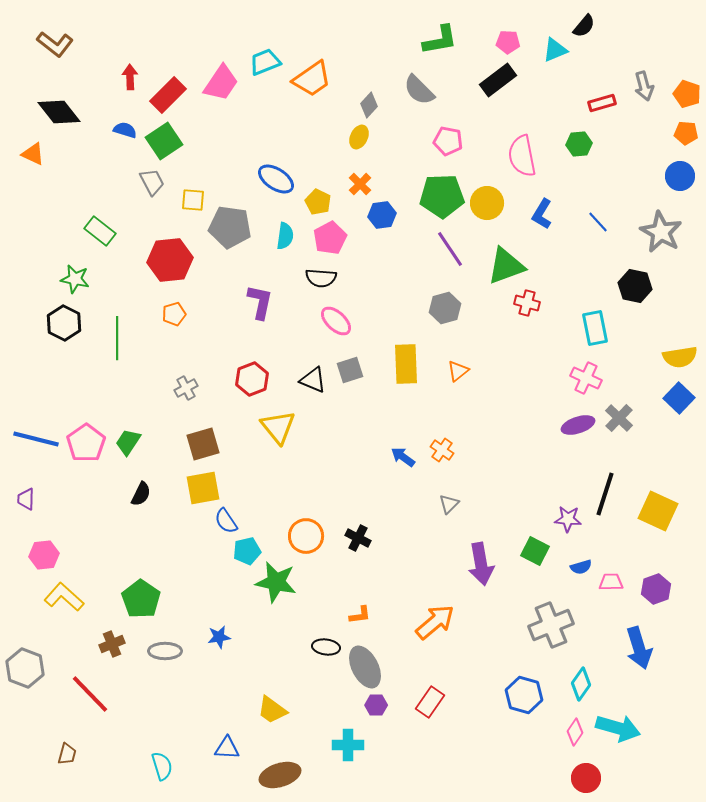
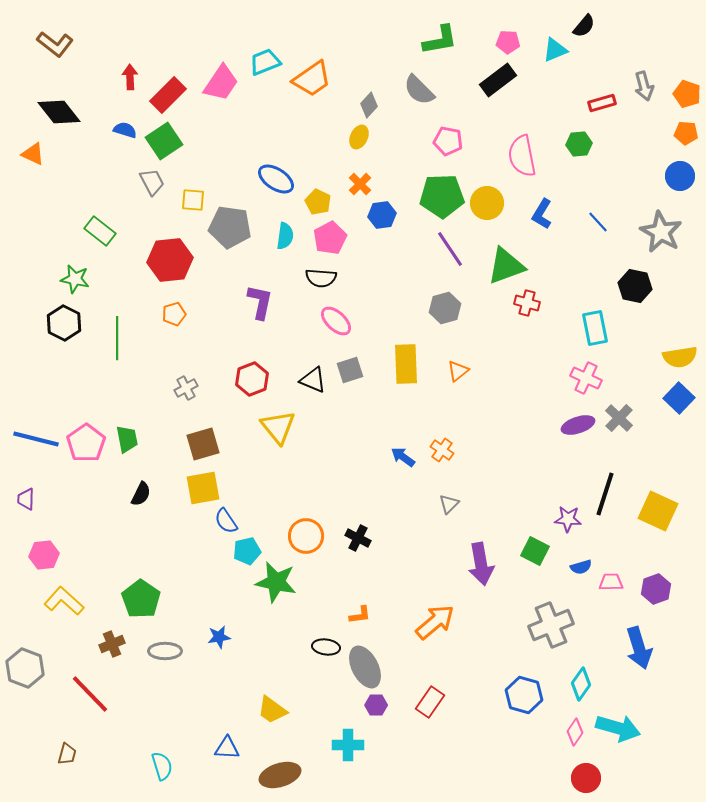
green trapezoid at (128, 442): moved 1 px left, 3 px up; rotated 136 degrees clockwise
yellow L-shape at (64, 597): moved 4 px down
